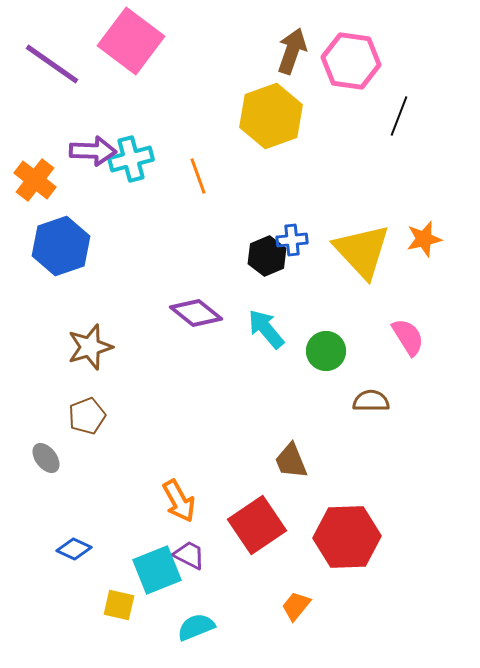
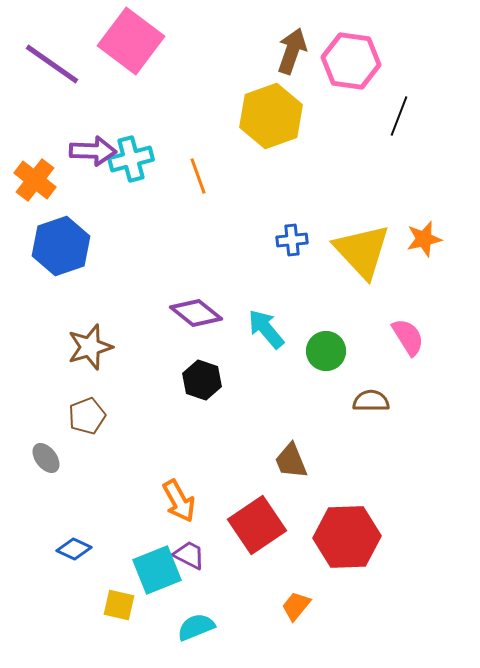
black hexagon: moved 65 px left, 124 px down; rotated 18 degrees counterclockwise
